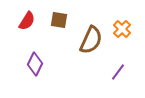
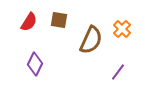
red semicircle: moved 2 px right, 1 px down
